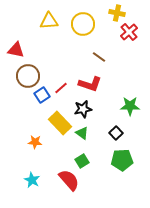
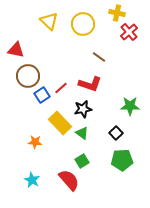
yellow triangle: rotated 48 degrees clockwise
